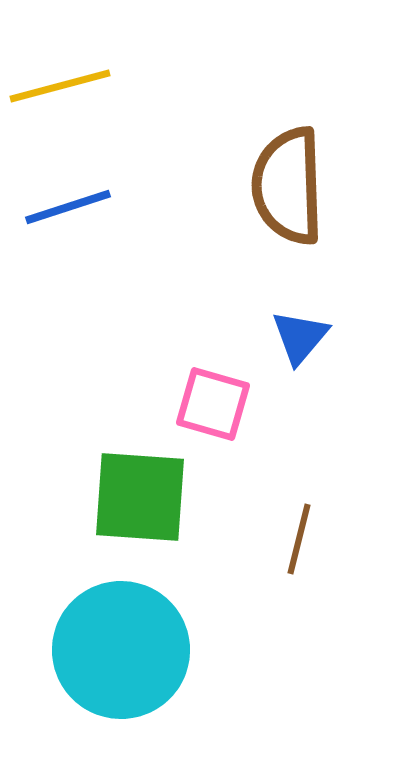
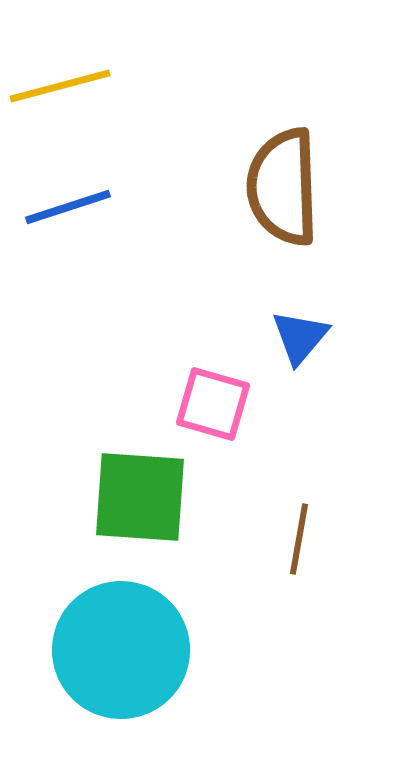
brown semicircle: moved 5 px left, 1 px down
brown line: rotated 4 degrees counterclockwise
